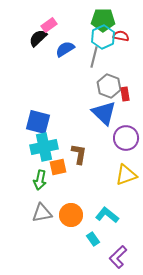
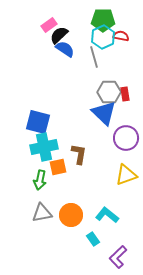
black semicircle: moved 21 px right, 3 px up
blue semicircle: rotated 66 degrees clockwise
gray line: rotated 30 degrees counterclockwise
gray hexagon: moved 6 px down; rotated 20 degrees counterclockwise
